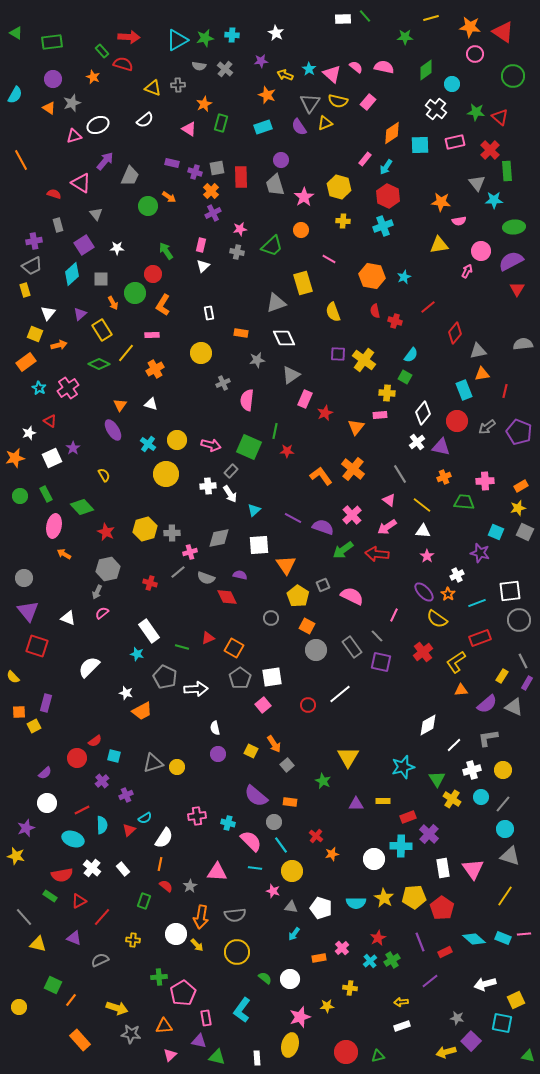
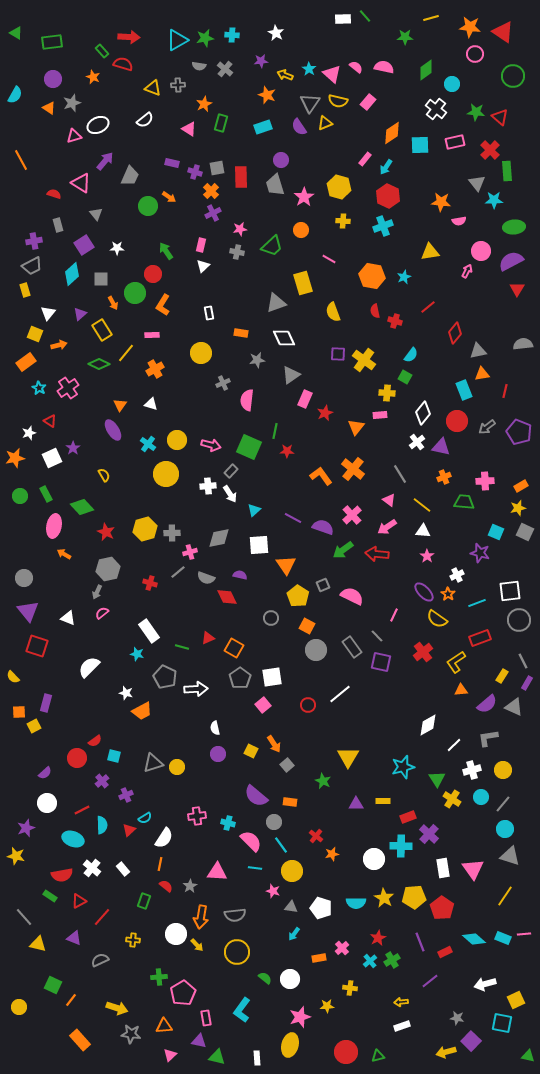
yellow triangle at (439, 245): moved 9 px left, 7 px down
